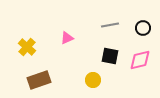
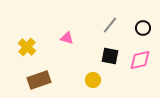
gray line: rotated 42 degrees counterclockwise
pink triangle: rotated 40 degrees clockwise
